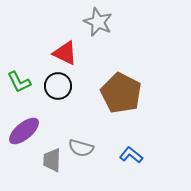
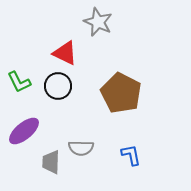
gray semicircle: rotated 15 degrees counterclockwise
blue L-shape: rotated 40 degrees clockwise
gray trapezoid: moved 1 px left, 2 px down
